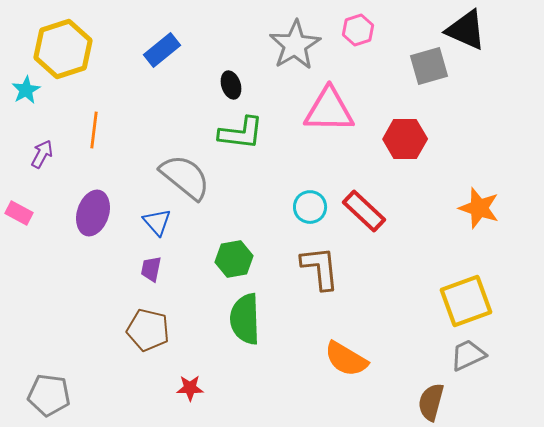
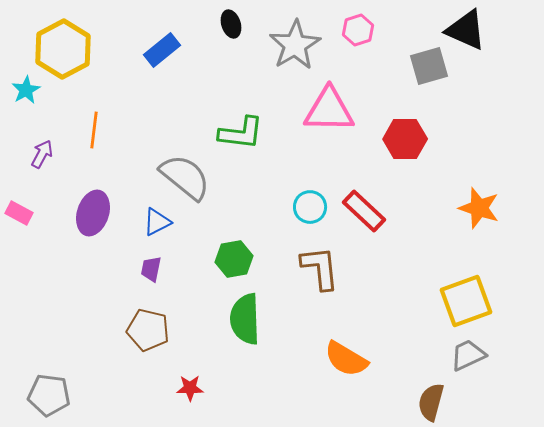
yellow hexagon: rotated 10 degrees counterclockwise
black ellipse: moved 61 px up
blue triangle: rotated 44 degrees clockwise
